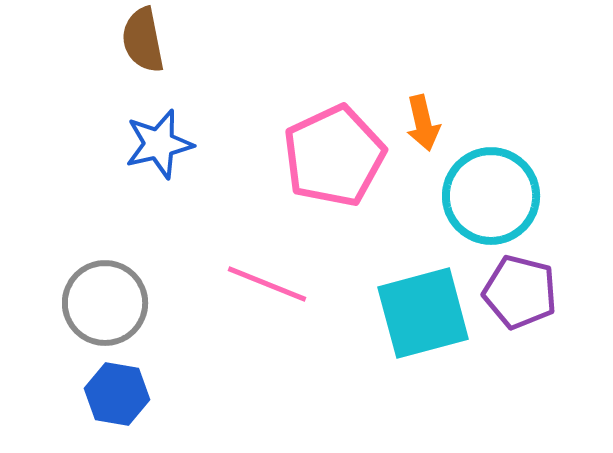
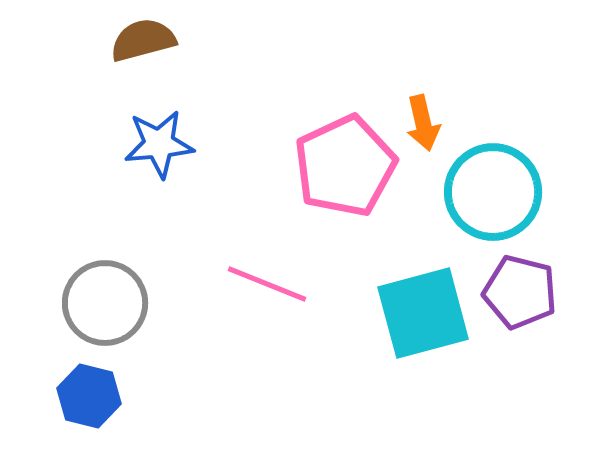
brown semicircle: rotated 86 degrees clockwise
blue star: rotated 8 degrees clockwise
pink pentagon: moved 11 px right, 10 px down
cyan circle: moved 2 px right, 4 px up
blue hexagon: moved 28 px left, 2 px down; rotated 4 degrees clockwise
